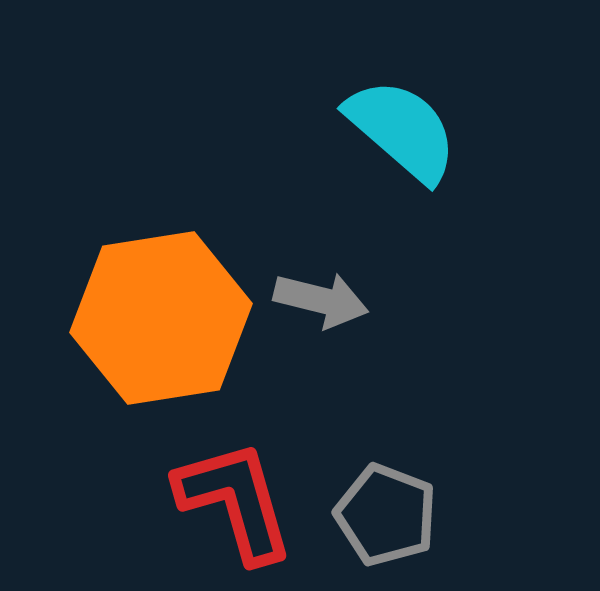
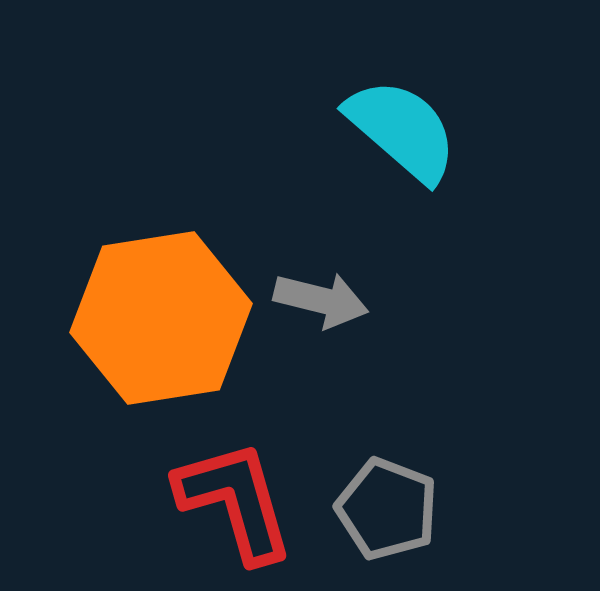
gray pentagon: moved 1 px right, 6 px up
